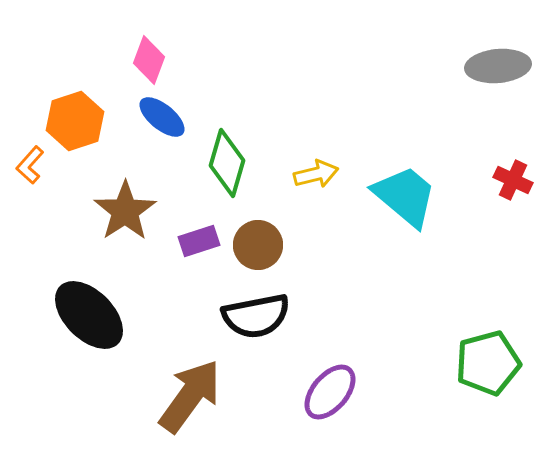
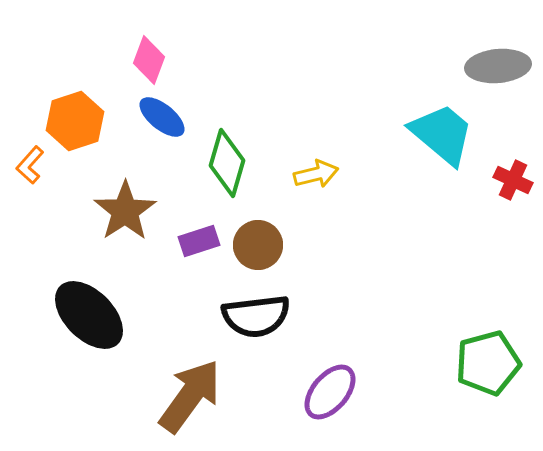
cyan trapezoid: moved 37 px right, 62 px up
black semicircle: rotated 4 degrees clockwise
